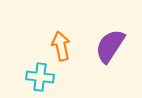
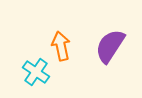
cyan cross: moved 4 px left, 5 px up; rotated 28 degrees clockwise
